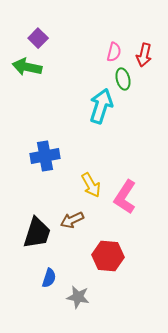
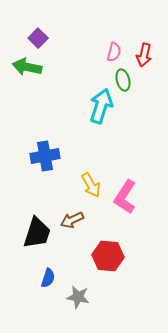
green ellipse: moved 1 px down
blue semicircle: moved 1 px left
